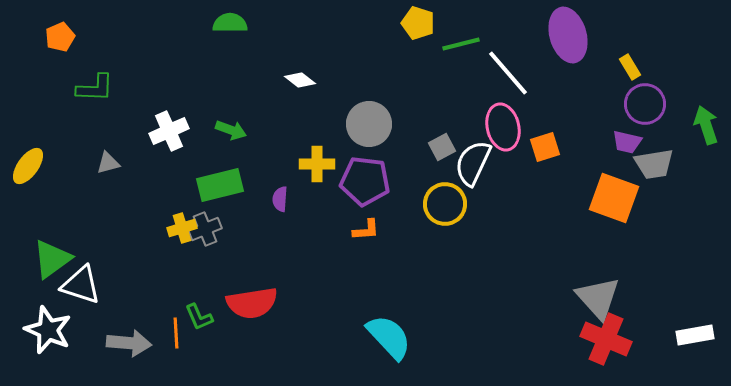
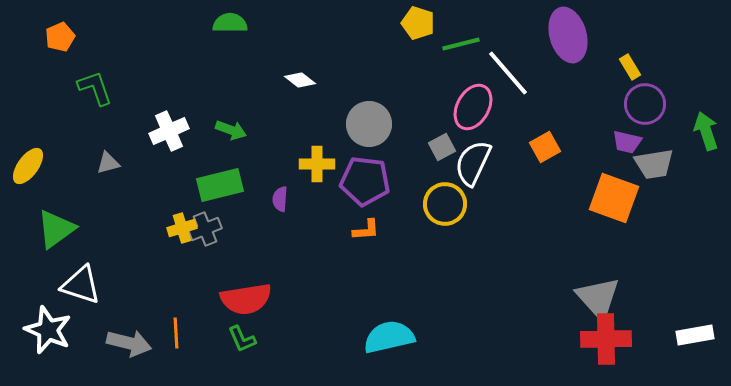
green L-shape at (95, 88): rotated 111 degrees counterclockwise
green arrow at (706, 125): moved 6 px down
pink ellipse at (503, 127): moved 30 px left, 20 px up; rotated 42 degrees clockwise
orange square at (545, 147): rotated 12 degrees counterclockwise
green triangle at (52, 259): moved 4 px right, 30 px up
red semicircle at (252, 303): moved 6 px left, 4 px up
green L-shape at (199, 317): moved 43 px right, 22 px down
cyan semicircle at (389, 337): rotated 60 degrees counterclockwise
red cross at (606, 339): rotated 24 degrees counterclockwise
gray arrow at (129, 343): rotated 9 degrees clockwise
